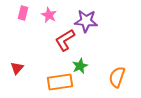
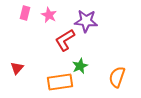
pink rectangle: moved 2 px right
